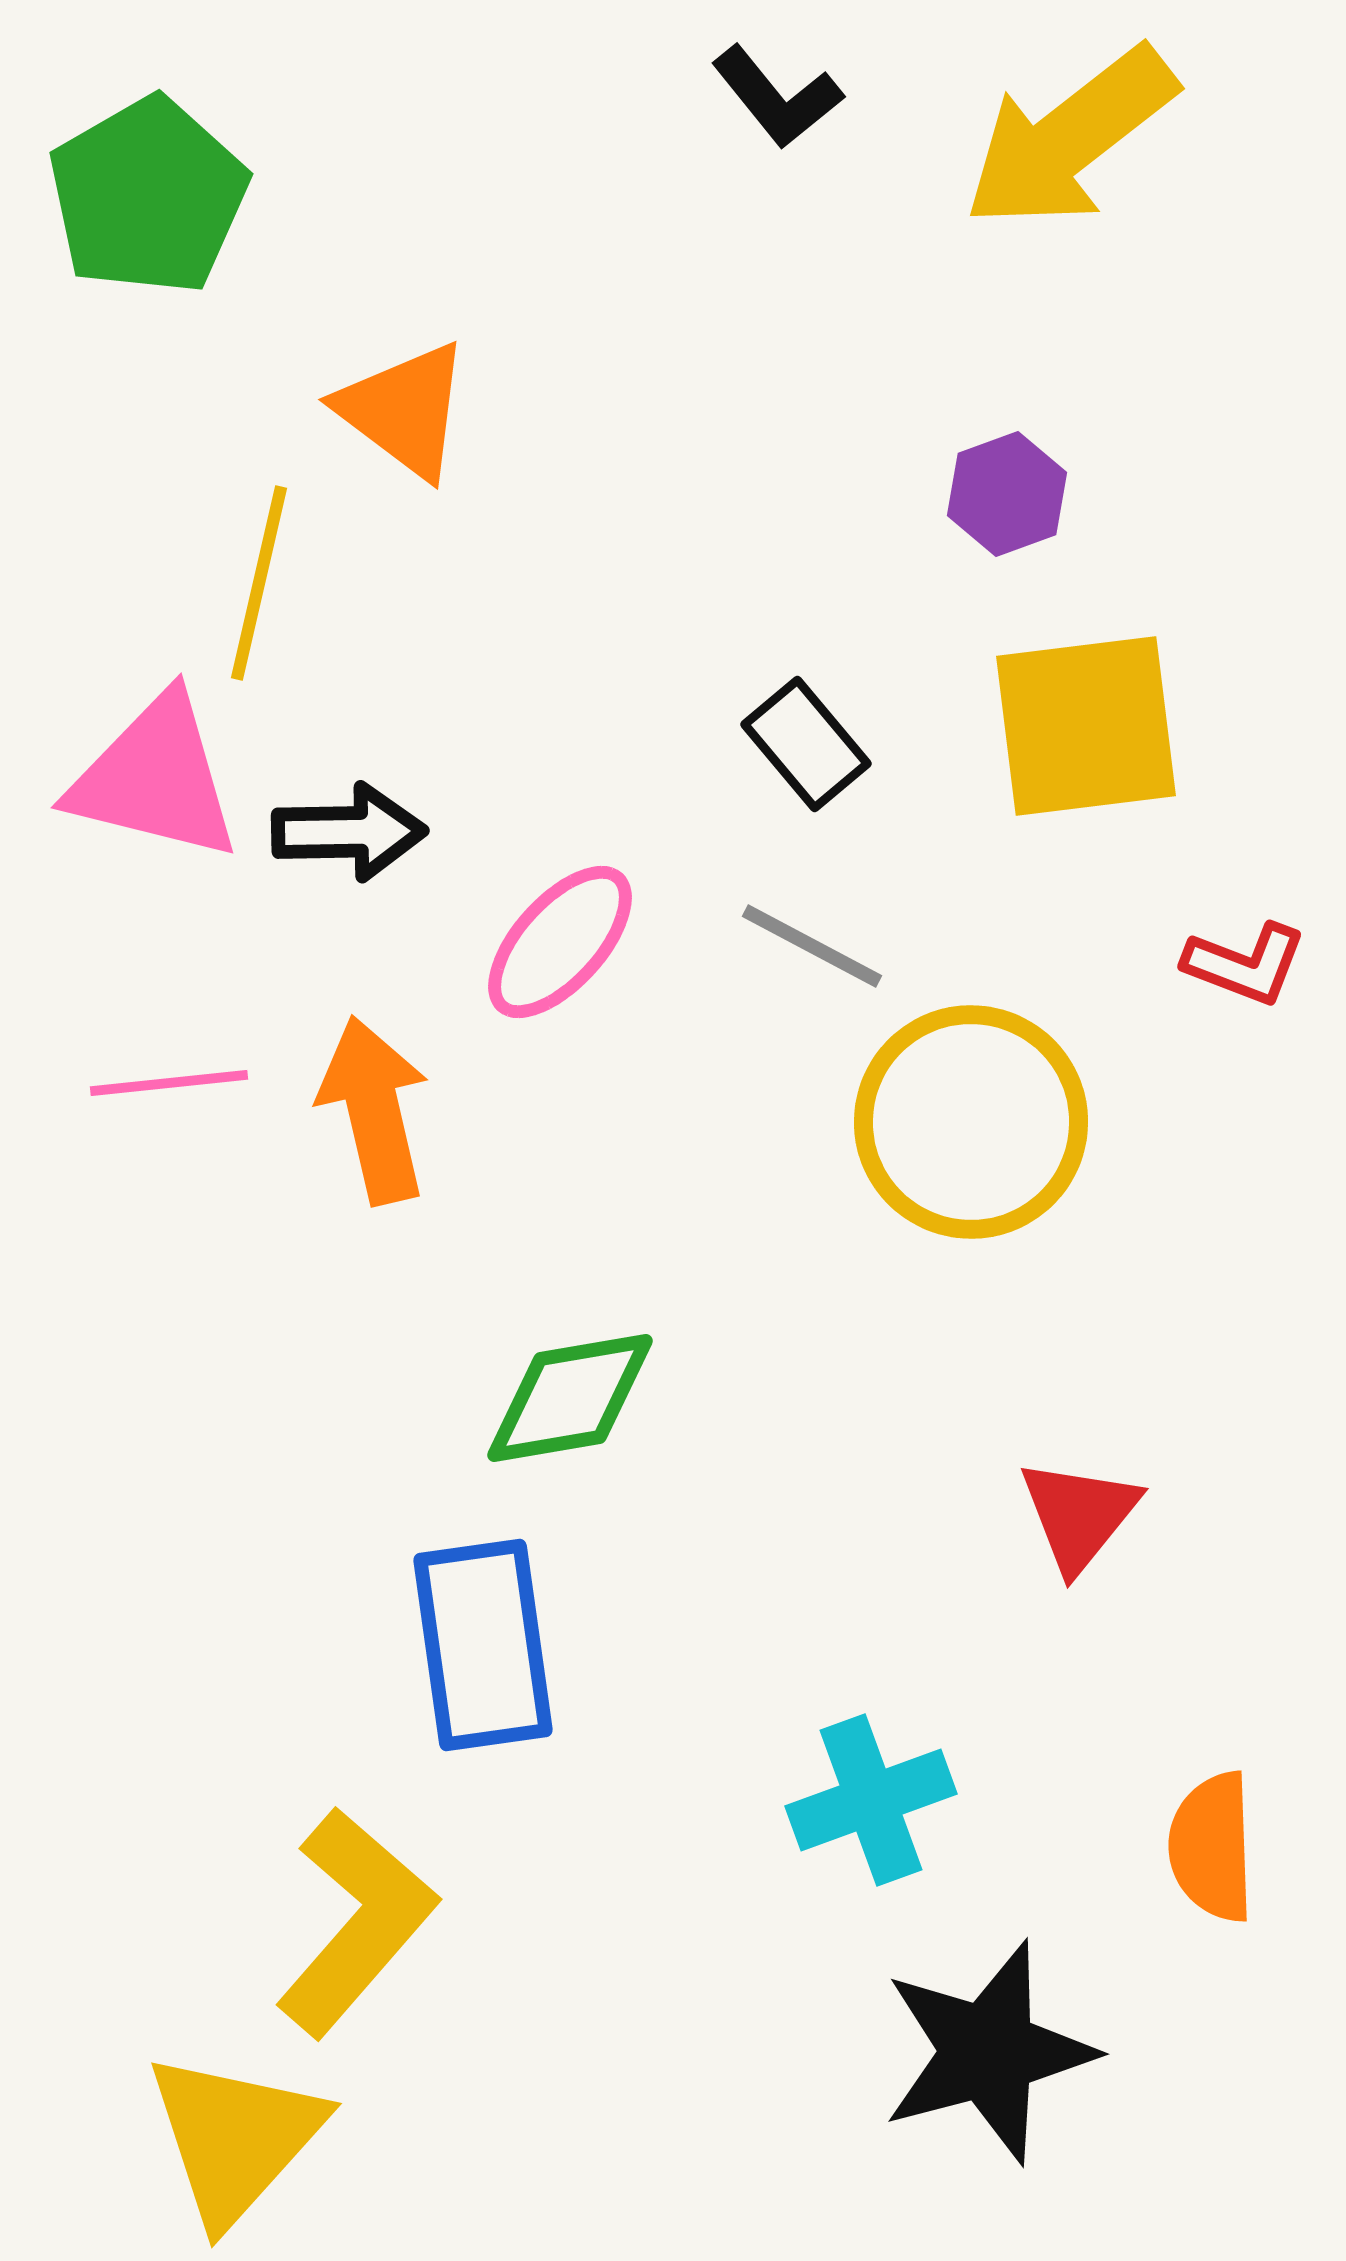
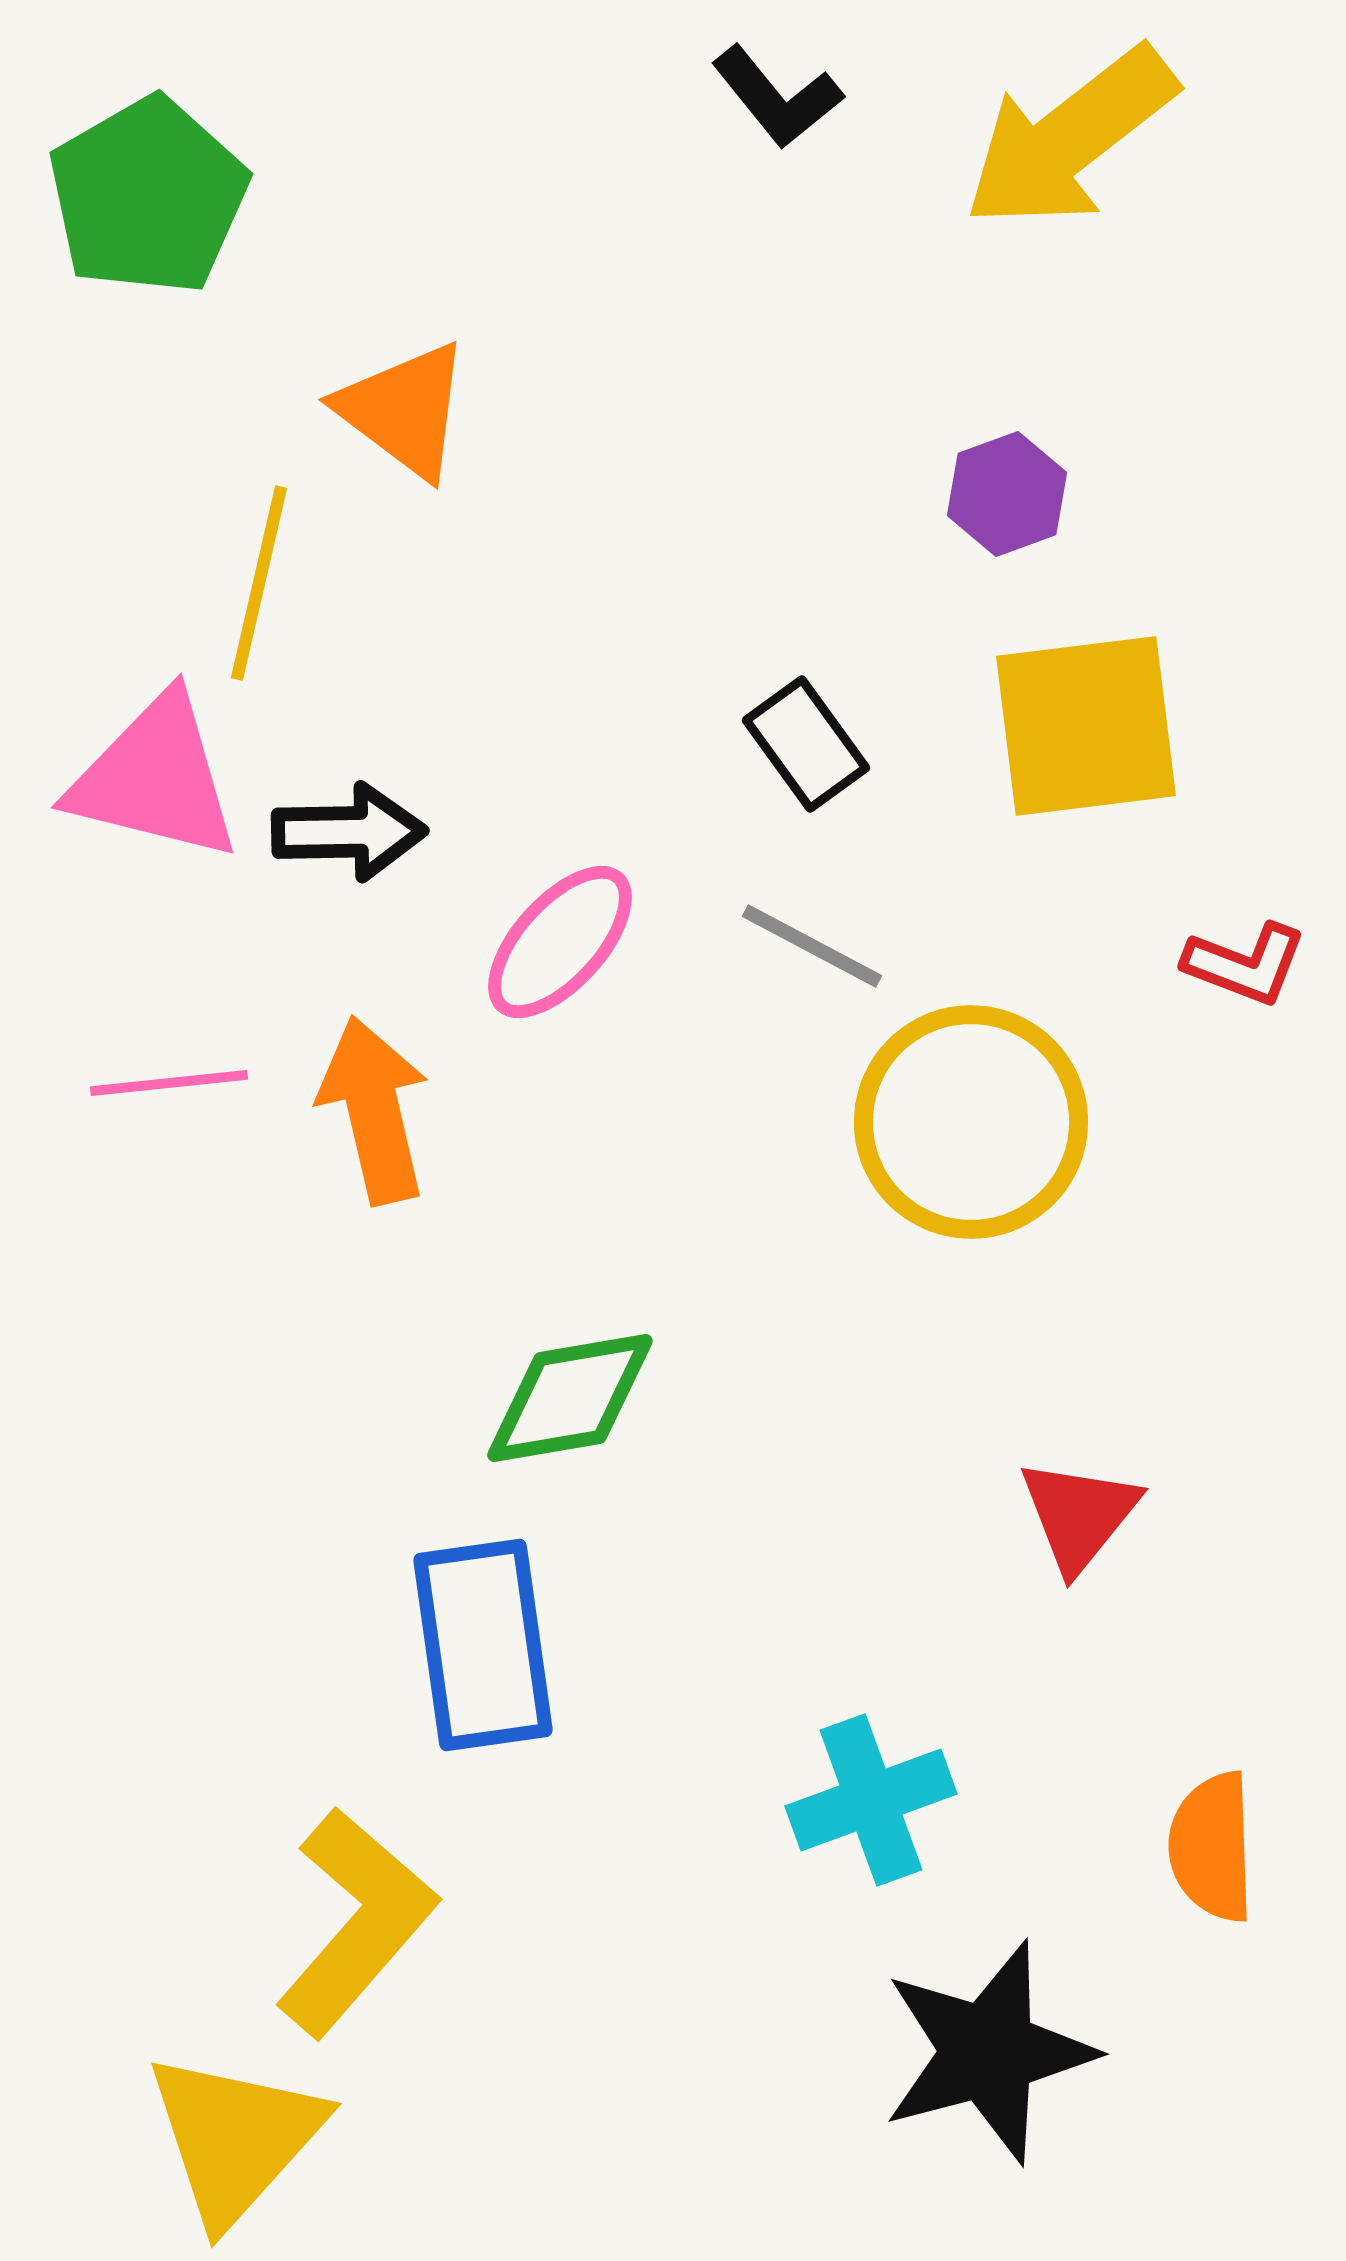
black rectangle: rotated 4 degrees clockwise
